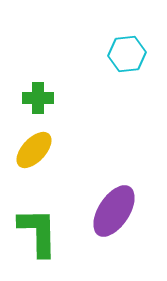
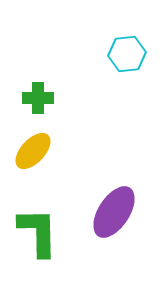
yellow ellipse: moved 1 px left, 1 px down
purple ellipse: moved 1 px down
